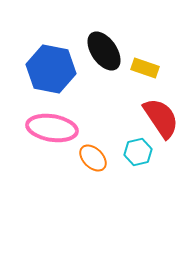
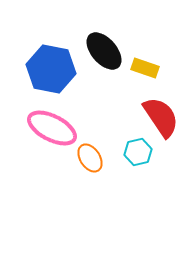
black ellipse: rotated 6 degrees counterclockwise
red semicircle: moved 1 px up
pink ellipse: rotated 18 degrees clockwise
orange ellipse: moved 3 px left; rotated 12 degrees clockwise
